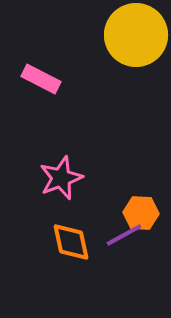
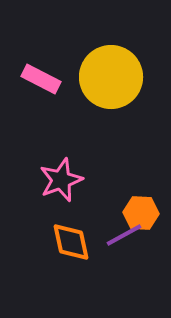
yellow circle: moved 25 px left, 42 px down
pink star: moved 2 px down
